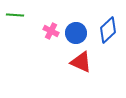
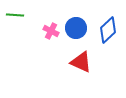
blue circle: moved 5 px up
